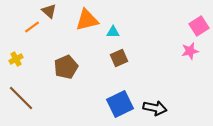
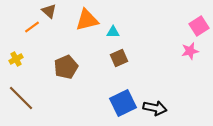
blue square: moved 3 px right, 1 px up
